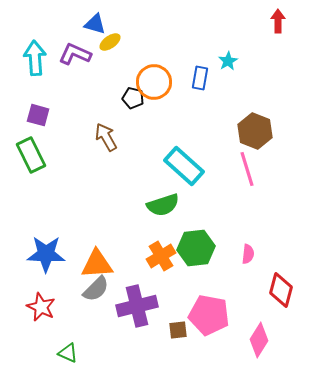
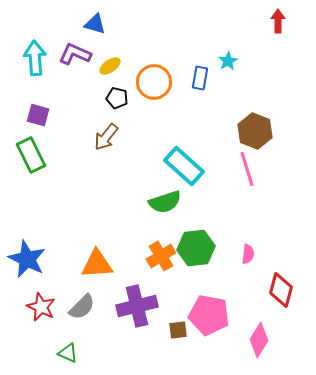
yellow ellipse: moved 24 px down
black pentagon: moved 16 px left
brown arrow: rotated 112 degrees counterclockwise
green semicircle: moved 2 px right, 3 px up
blue star: moved 19 px left, 5 px down; rotated 24 degrees clockwise
gray semicircle: moved 14 px left, 18 px down
